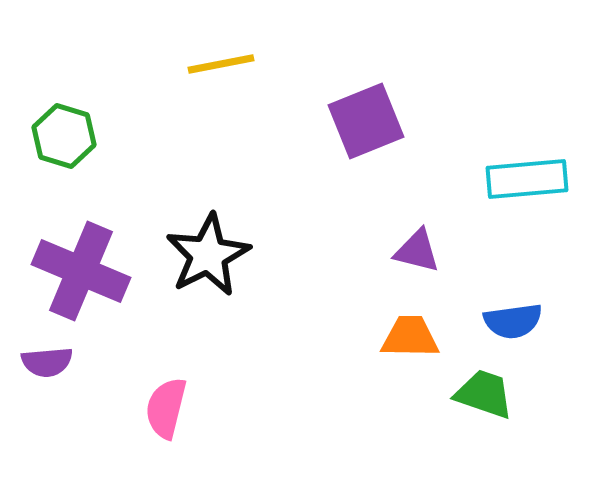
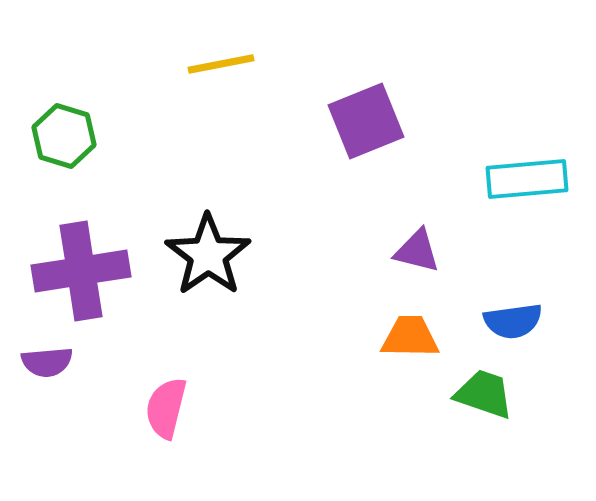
black star: rotated 8 degrees counterclockwise
purple cross: rotated 32 degrees counterclockwise
